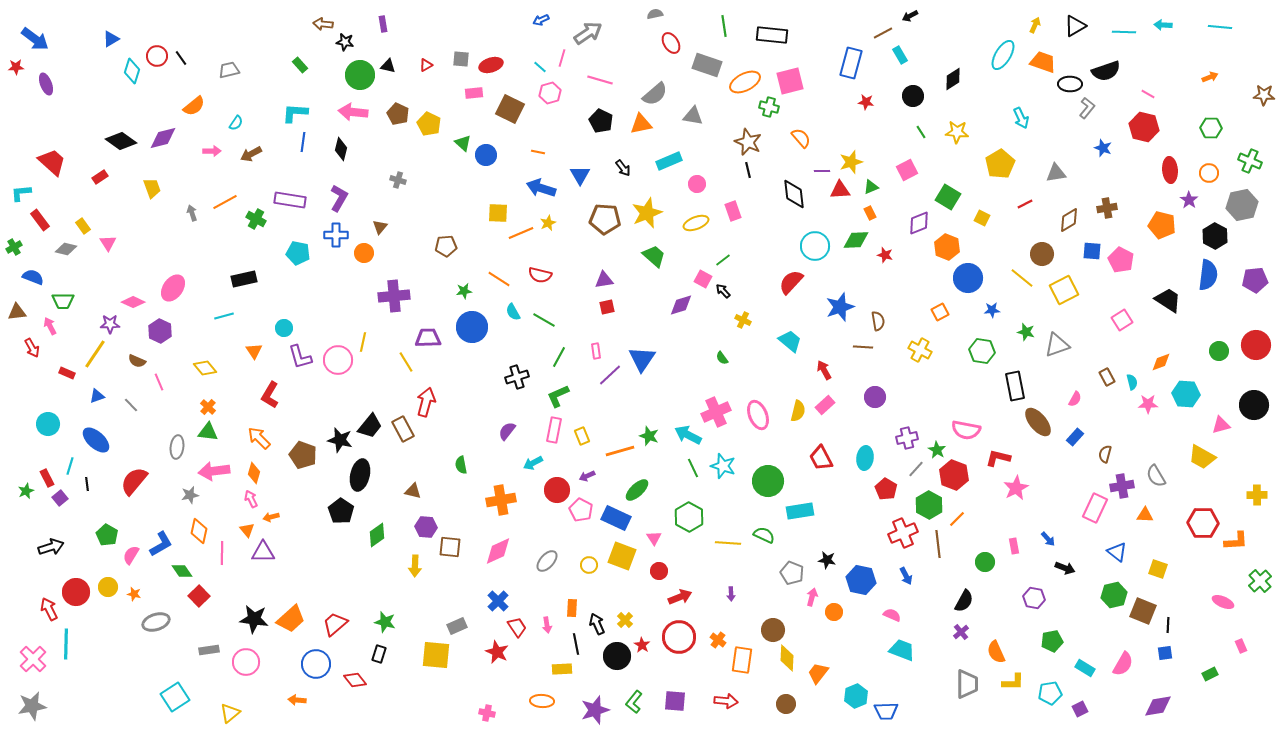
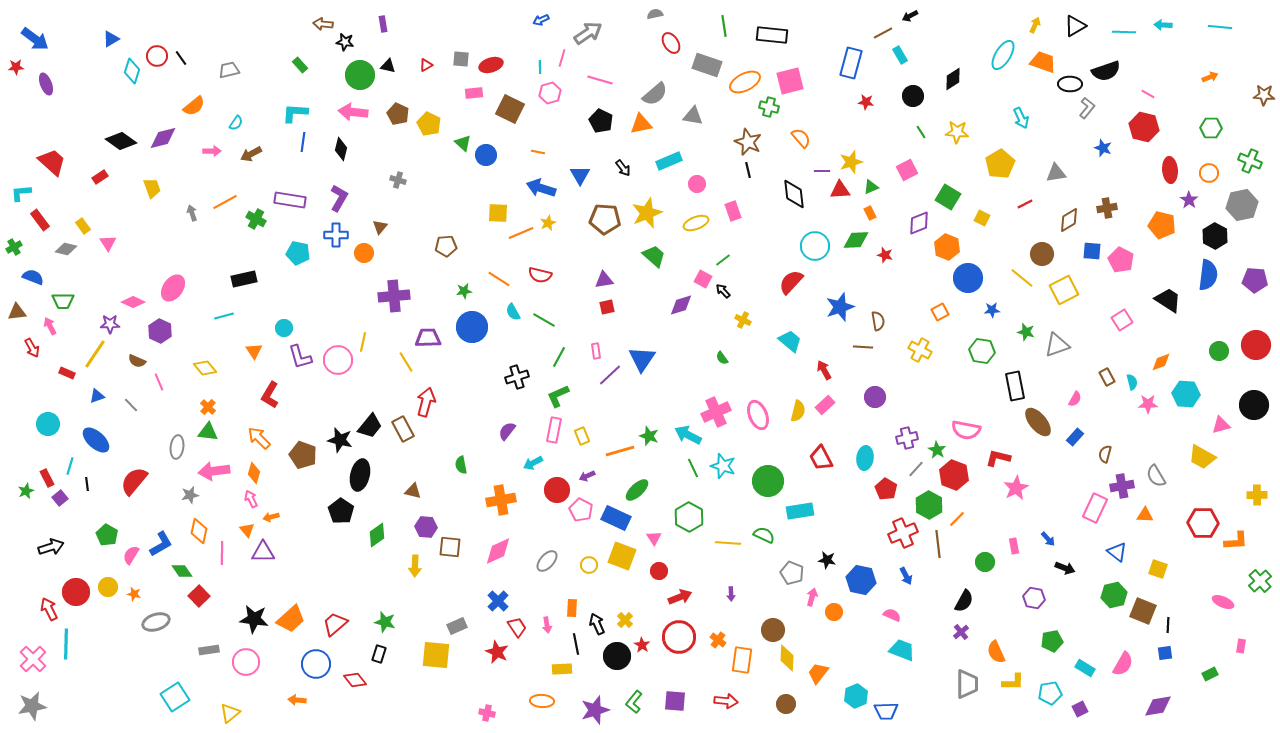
cyan line at (540, 67): rotated 48 degrees clockwise
purple pentagon at (1255, 280): rotated 10 degrees clockwise
pink rectangle at (1241, 646): rotated 32 degrees clockwise
